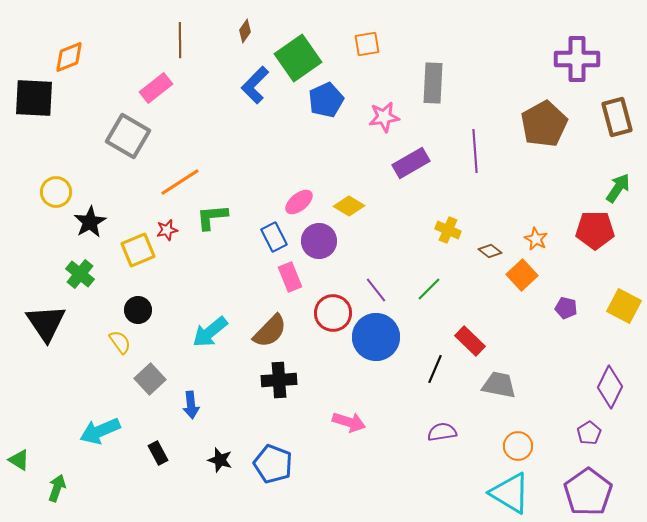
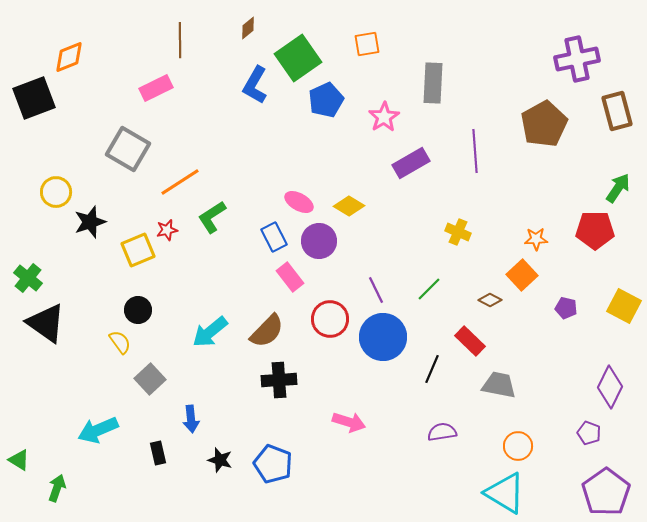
brown diamond at (245, 31): moved 3 px right, 3 px up; rotated 15 degrees clockwise
purple cross at (577, 59): rotated 12 degrees counterclockwise
blue L-shape at (255, 85): rotated 15 degrees counterclockwise
pink rectangle at (156, 88): rotated 12 degrees clockwise
black square at (34, 98): rotated 24 degrees counterclockwise
pink star at (384, 117): rotated 24 degrees counterclockwise
brown rectangle at (617, 117): moved 6 px up
gray square at (128, 136): moved 13 px down
pink ellipse at (299, 202): rotated 68 degrees clockwise
green L-shape at (212, 217): rotated 28 degrees counterclockwise
black star at (90, 222): rotated 12 degrees clockwise
yellow cross at (448, 230): moved 10 px right, 2 px down
orange star at (536, 239): rotated 30 degrees counterclockwise
brown diamond at (490, 251): moved 49 px down; rotated 10 degrees counterclockwise
green cross at (80, 274): moved 52 px left, 4 px down
pink rectangle at (290, 277): rotated 16 degrees counterclockwise
purple line at (376, 290): rotated 12 degrees clockwise
red circle at (333, 313): moved 3 px left, 6 px down
black triangle at (46, 323): rotated 21 degrees counterclockwise
brown semicircle at (270, 331): moved 3 px left
blue circle at (376, 337): moved 7 px right
black line at (435, 369): moved 3 px left
blue arrow at (191, 405): moved 14 px down
cyan arrow at (100, 431): moved 2 px left, 1 px up
purple pentagon at (589, 433): rotated 20 degrees counterclockwise
black rectangle at (158, 453): rotated 15 degrees clockwise
purple pentagon at (588, 492): moved 18 px right
cyan triangle at (510, 493): moved 5 px left
